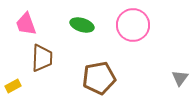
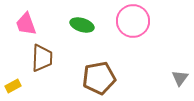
pink circle: moved 4 px up
